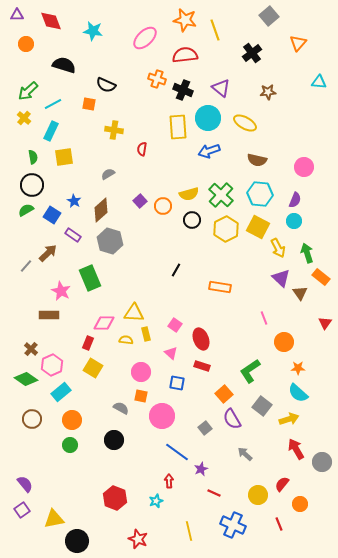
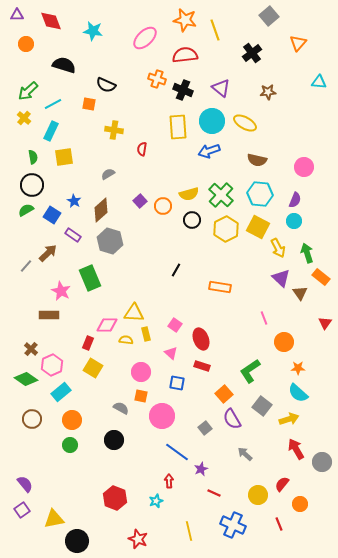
cyan circle at (208, 118): moved 4 px right, 3 px down
pink diamond at (104, 323): moved 3 px right, 2 px down
